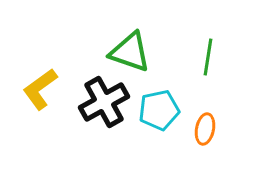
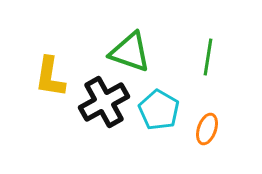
yellow L-shape: moved 10 px right, 12 px up; rotated 45 degrees counterclockwise
cyan pentagon: rotated 30 degrees counterclockwise
orange ellipse: moved 2 px right; rotated 8 degrees clockwise
